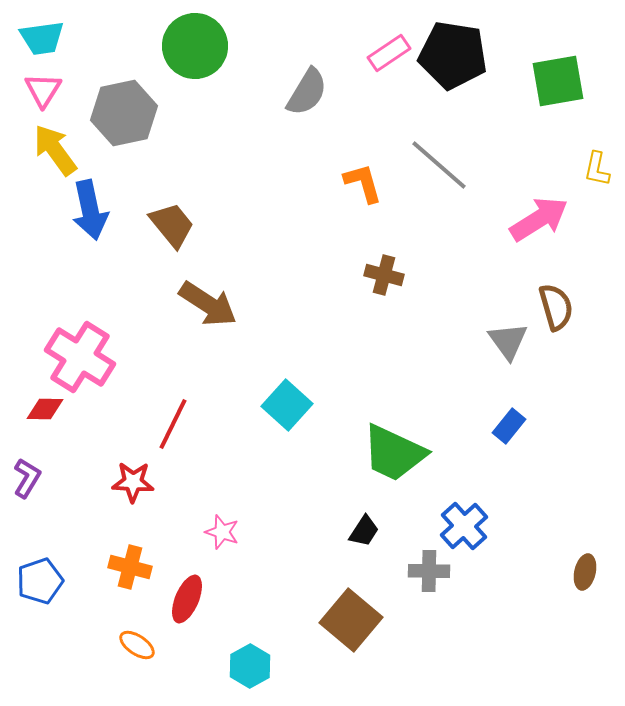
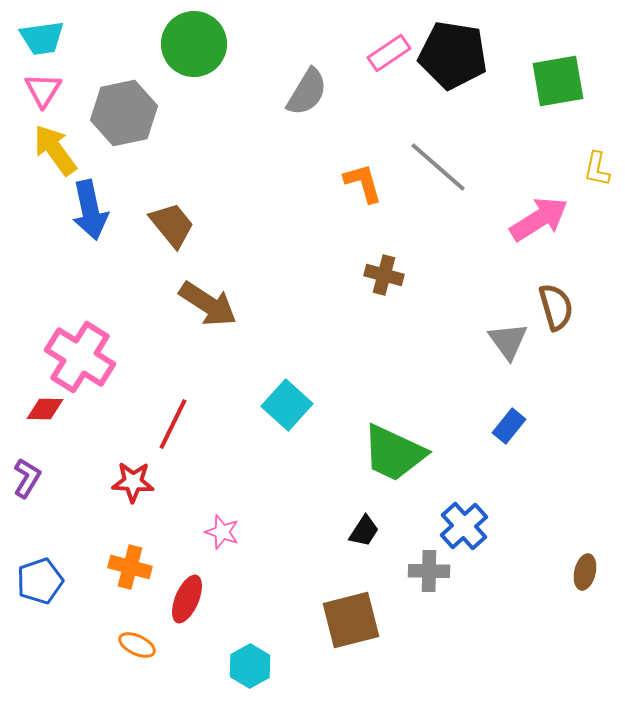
green circle: moved 1 px left, 2 px up
gray line: moved 1 px left, 2 px down
brown square: rotated 36 degrees clockwise
orange ellipse: rotated 9 degrees counterclockwise
